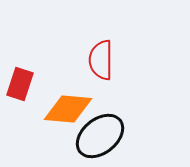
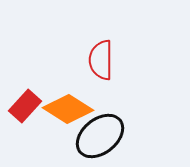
red rectangle: moved 5 px right, 22 px down; rotated 24 degrees clockwise
orange diamond: rotated 27 degrees clockwise
